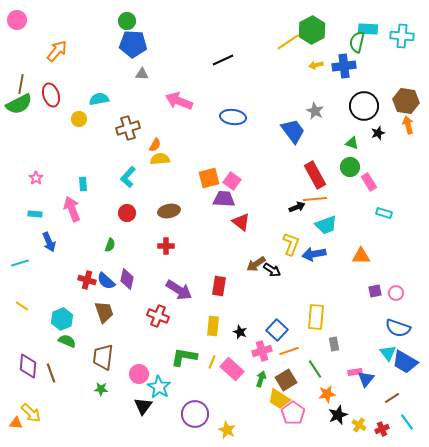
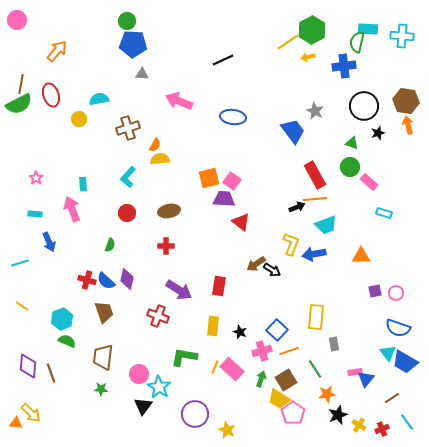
yellow arrow at (316, 65): moved 8 px left, 8 px up
pink rectangle at (369, 182): rotated 18 degrees counterclockwise
yellow line at (212, 362): moved 3 px right, 5 px down
